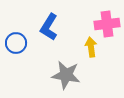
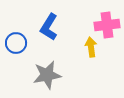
pink cross: moved 1 px down
gray star: moved 19 px left; rotated 20 degrees counterclockwise
